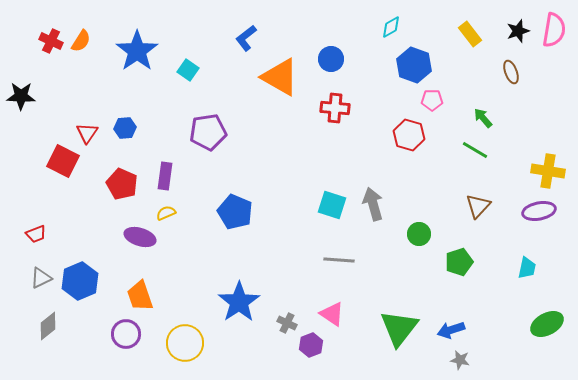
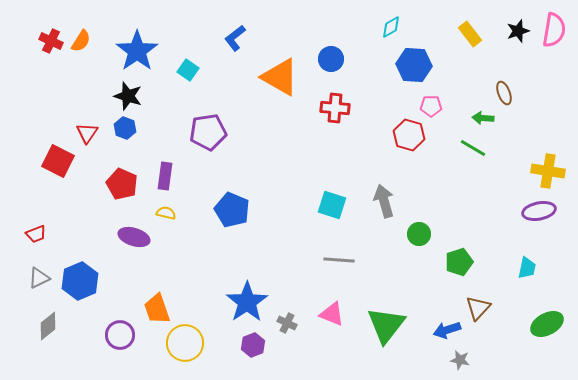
blue L-shape at (246, 38): moved 11 px left
blue hexagon at (414, 65): rotated 16 degrees counterclockwise
brown ellipse at (511, 72): moved 7 px left, 21 px down
black star at (21, 96): moved 107 px right; rotated 16 degrees clockwise
pink pentagon at (432, 100): moved 1 px left, 6 px down
green arrow at (483, 118): rotated 45 degrees counterclockwise
blue hexagon at (125, 128): rotated 25 degrees clockwise
green line at (475, 150): moved 2 px left, 2 px up
red square at (63, 161): moved 5 px left
gray arrow at (373, 204): moved 11 px right, 3 px up
brown triangle at (478, 206): moved 102 px down
blue pentagon at (235, 212): moved 3 px left, 2 px up
yellow semicircle at (166, 213): rotated 36 degrees clockwise
purple ellipse at (140, 237): moved 6 px left
gray triangle at (41, 278): moved 2 px left
orange trapezoid at (140, 296): moved 17 px right, 13 px down
blue star at (239, 302): moved 8 px right
pink triangle at (332, 314): rotated 12 degrees counterclockwise
green triangle at (399, 328): moved 13 px left, 3 px up
blue arrow at (451, 330): moved 4 px left
purple circle at (126, 334): moved 6 px left, 1 px down
purple hexagon at (311, 345): moved 58 px left
